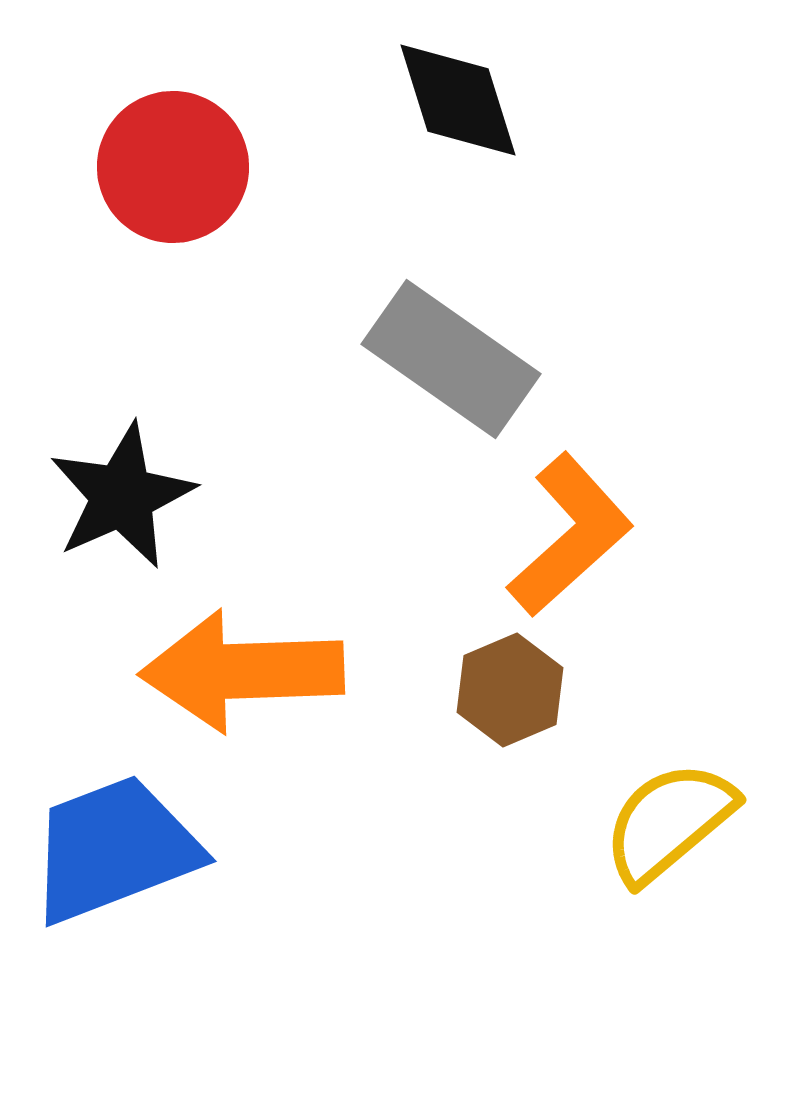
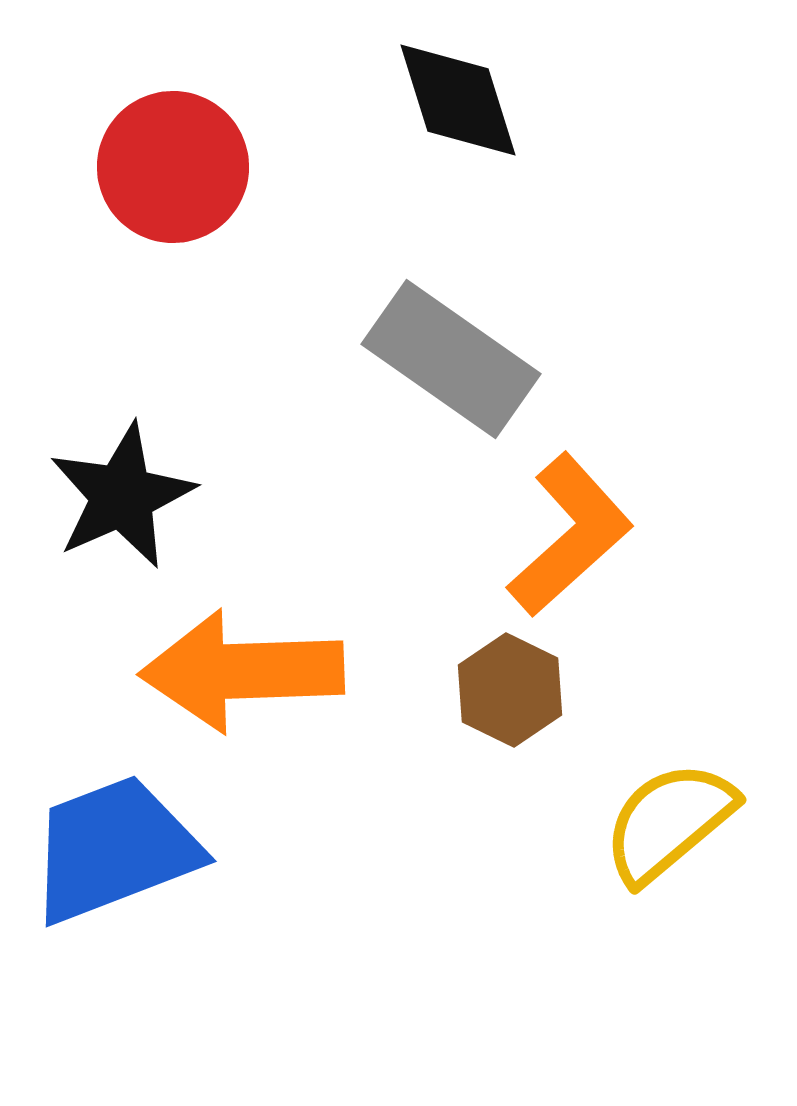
brown hexagon: rotated 11 degrees counterclockwise
